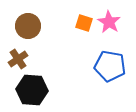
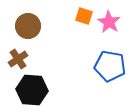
orange square: moved 7 px up
